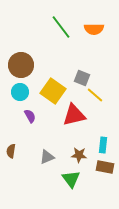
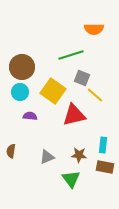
green line: moved 10 px right, 28 px down; rotated 70 degrees counterclockwise
brown circle: moved 1 px right, 2 px down
purple semicircle: rotated 56 degrees counterclockwise
